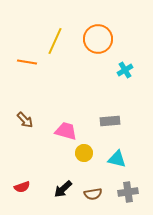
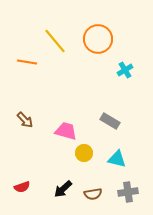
yellow line: rotated 64 degrees counterclockwise
gray rectangle: rotated 36 degrees clockwise
